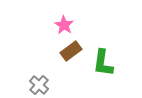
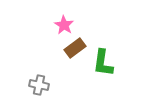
brown rectangle: moved 4 px right, 3 px up
gray cross: rotated 30 degrees counterclockwise
